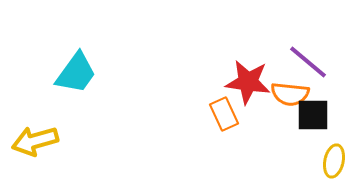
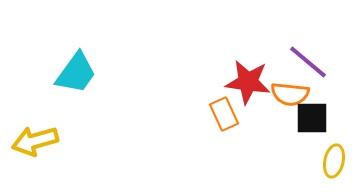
black square: moved 1 px left, 3 px down
